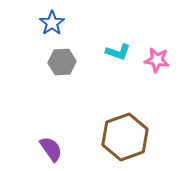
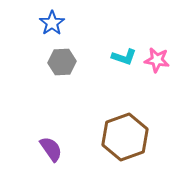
cyan L-shape: moved 6 px right, 5 px down
